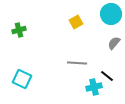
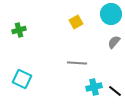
gray semicircle: moved 1 px up
black line: moved 8 px right, 15 px down
